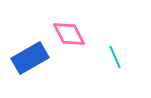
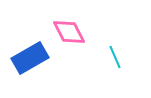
pink diamond: moved 2 px up
